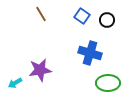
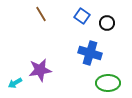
black circle: moved 3 px down
